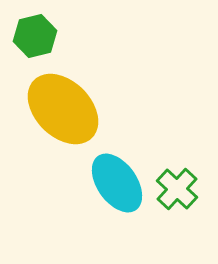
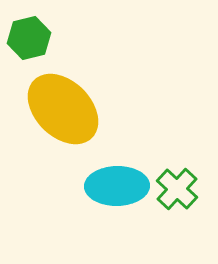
green hexagon: moved 6 px left, 2 px down
cyan ellipse: moved 3 px down; rotated 56 degrees counterclockwise
